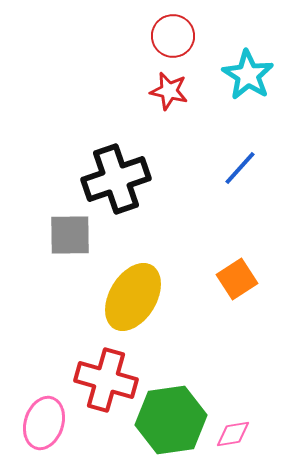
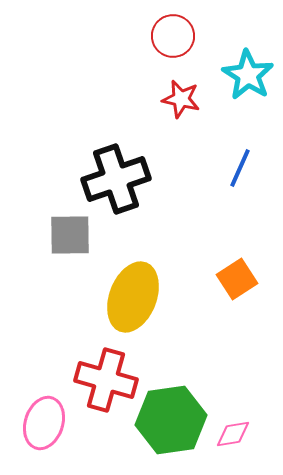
red star: moved 12 px right, 8 px down
blue line: rotated 18 degrees counterclockwise
yellow ellipse: rotated 10 degrees counterclockwise
